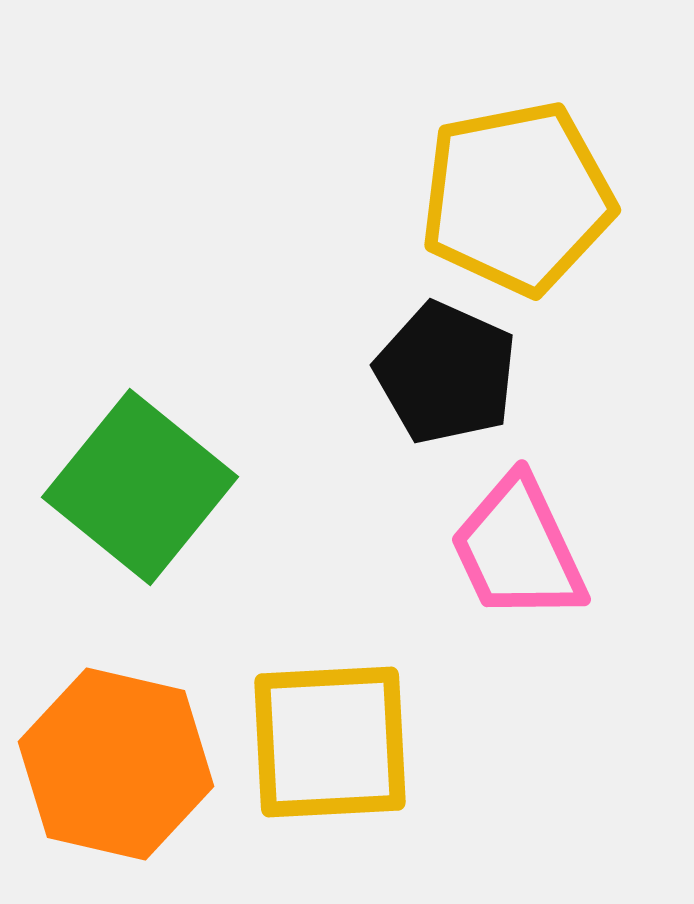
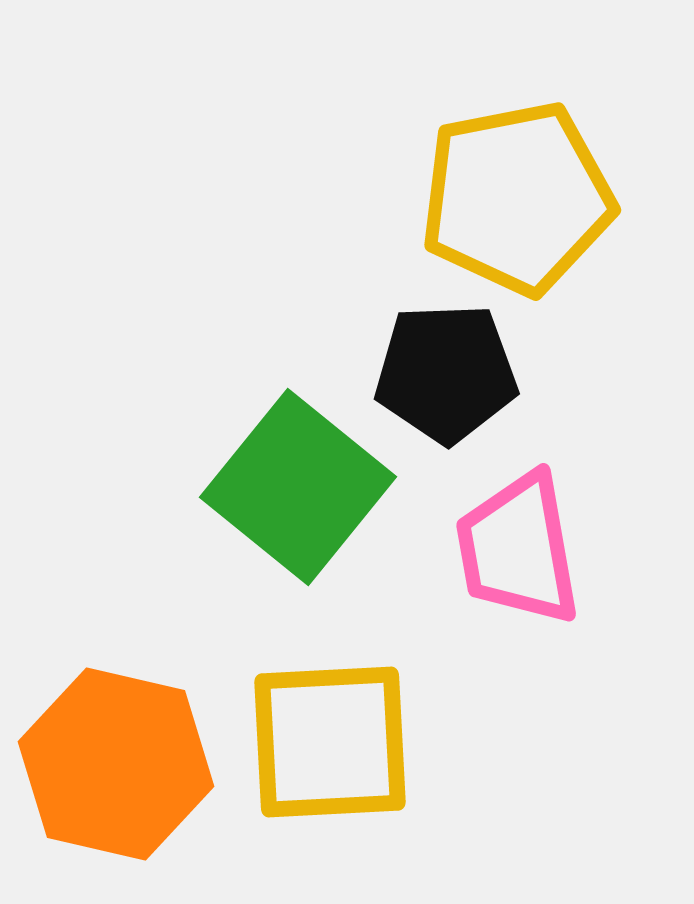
black pentagon: rotated 26 degrees counterclockwise
green square: moved 158 px right
pink trapezoid: rotated 15 degrees clockwise
